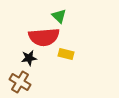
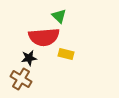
brown cross: moved 1 px right, 3 px up
